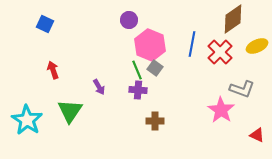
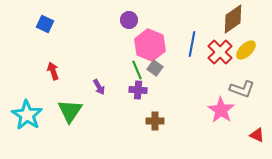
yellow ellipse: moved 11 px left, 4 px down; rotated 20 degrees counterclockwise
red arrow: moved 1 px down
cyan star: moved 5 px up
